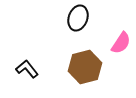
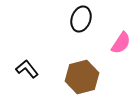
black ellipse: moved 3 px right, 1 px down
brown hexagon: moved 3 px left, 10 px down
